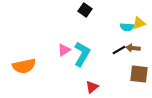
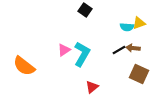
orange semicircle: rotated 50 degrees clockwise
brown square: rotated 18 degrees clockwise
